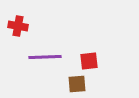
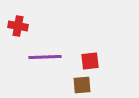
red square: moved 1 px right
brown square: moved 5 px right, 1 px down
